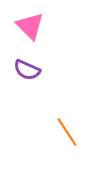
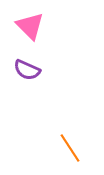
orange line: moved 3 px right, 16 px down
